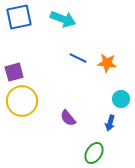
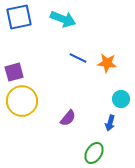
purple semicircle: rotated 102 degrees counterclockwise
